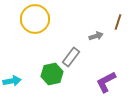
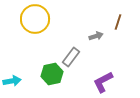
purple L-shape: moved 3 px left
